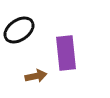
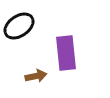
black ellipse: moved 4 px up
